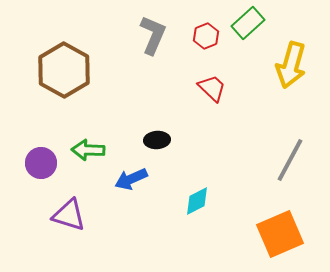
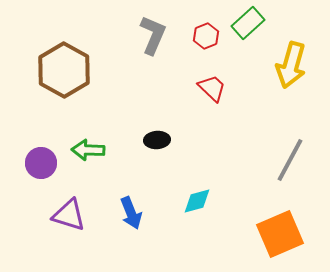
blue arrow: moved 34 px down; rotated 88 degrees counterclockwise
cyan diamond: rotated 12 degrees clockwise
